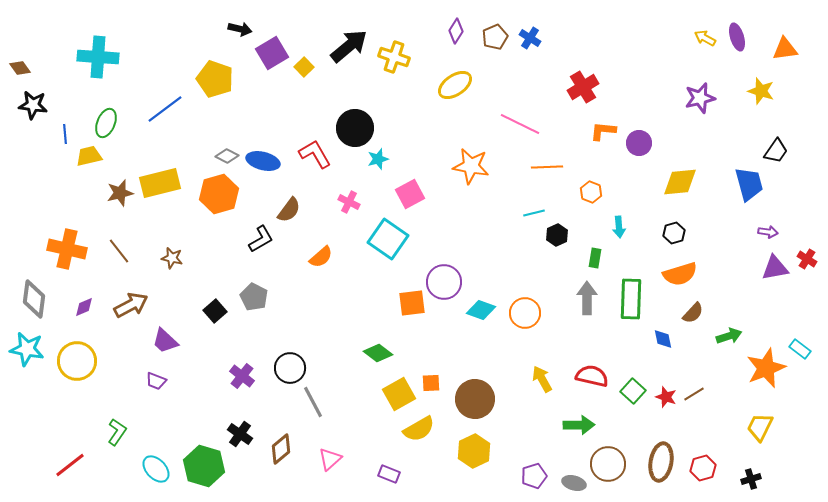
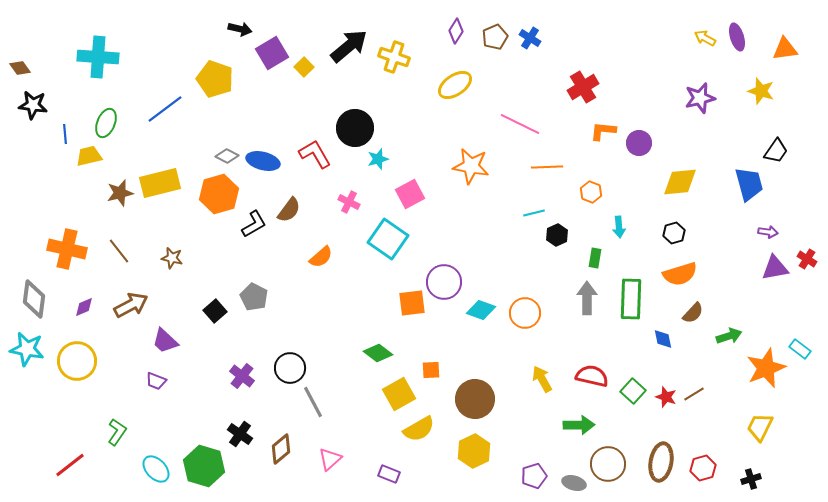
black L-shape at (261, 239): moved 7 px left, 15 px up
orange square at (431, 383): moved 13 px up
